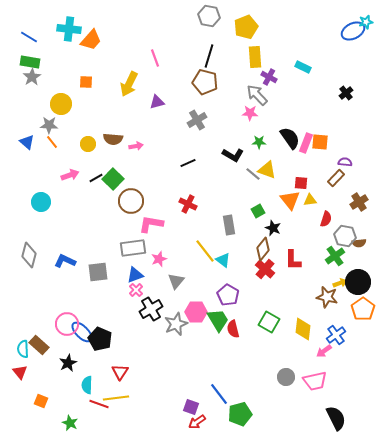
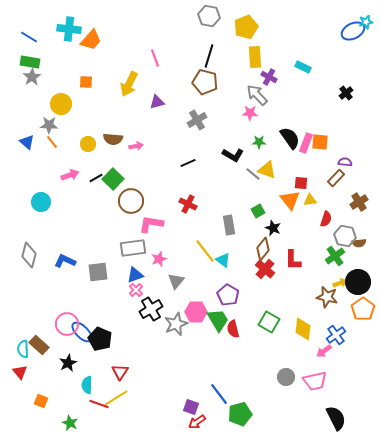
yellow line at (116, 398): rotated 25 degrees counterclockwise
